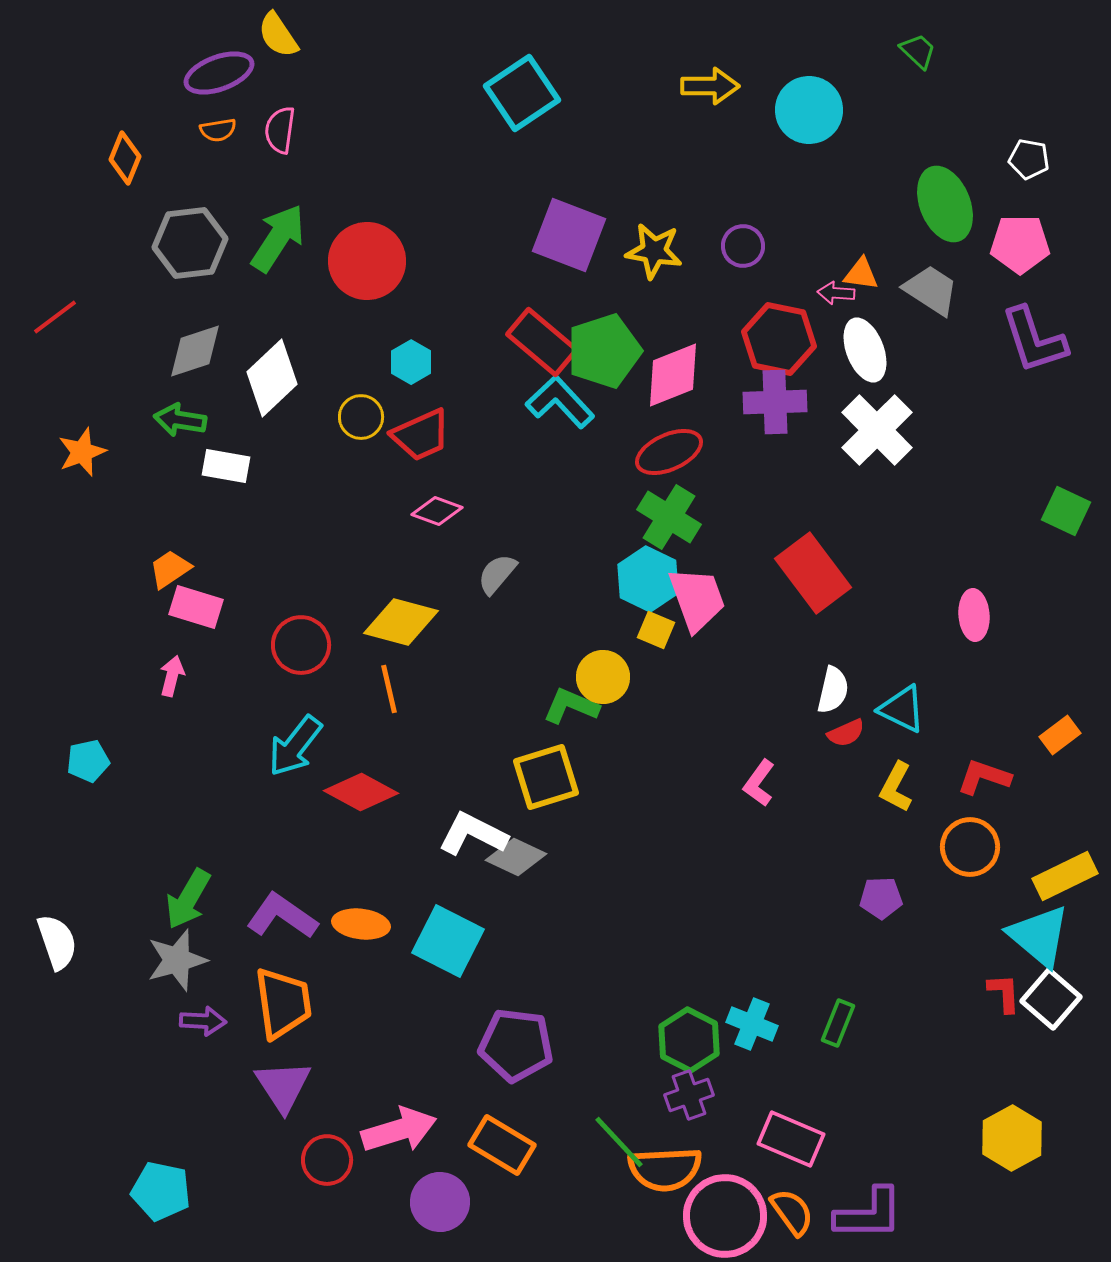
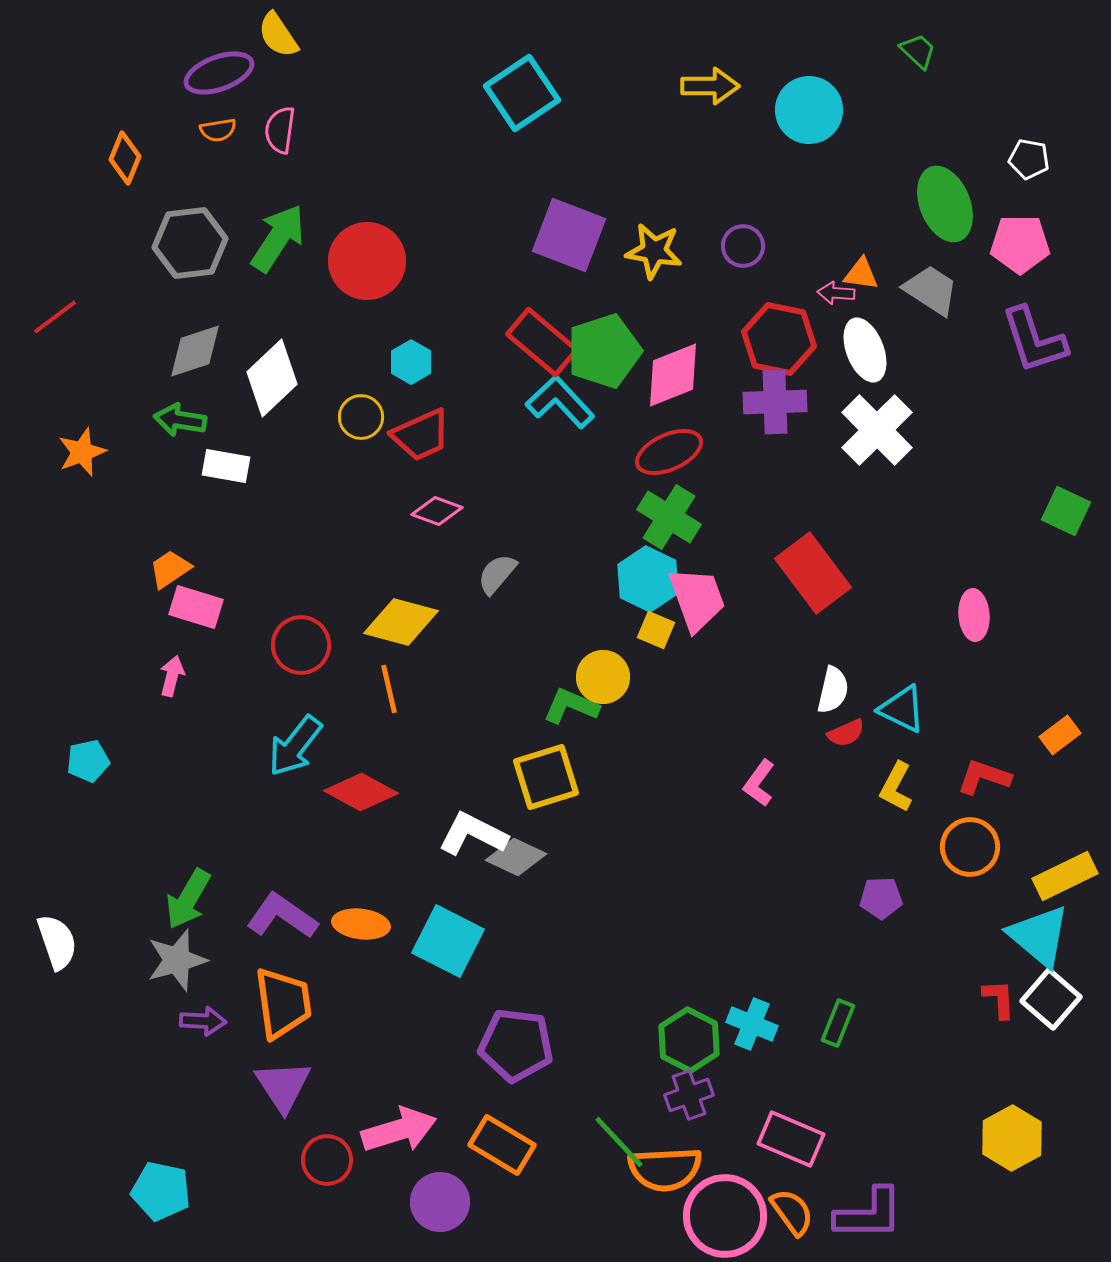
red L-shape at (1004, 993): moved 5 px left, 6 px down
